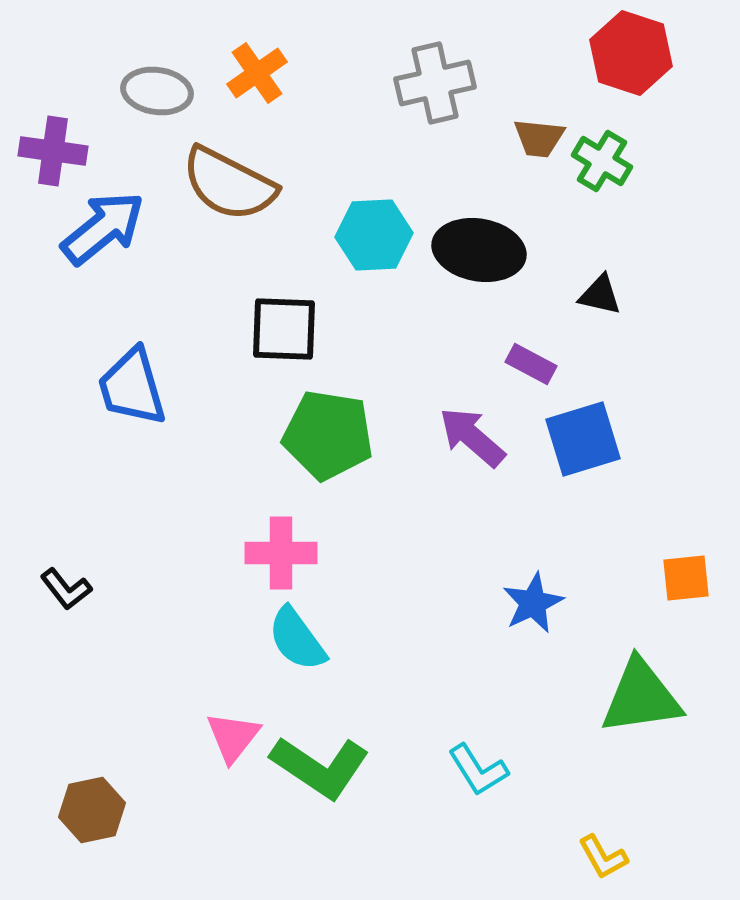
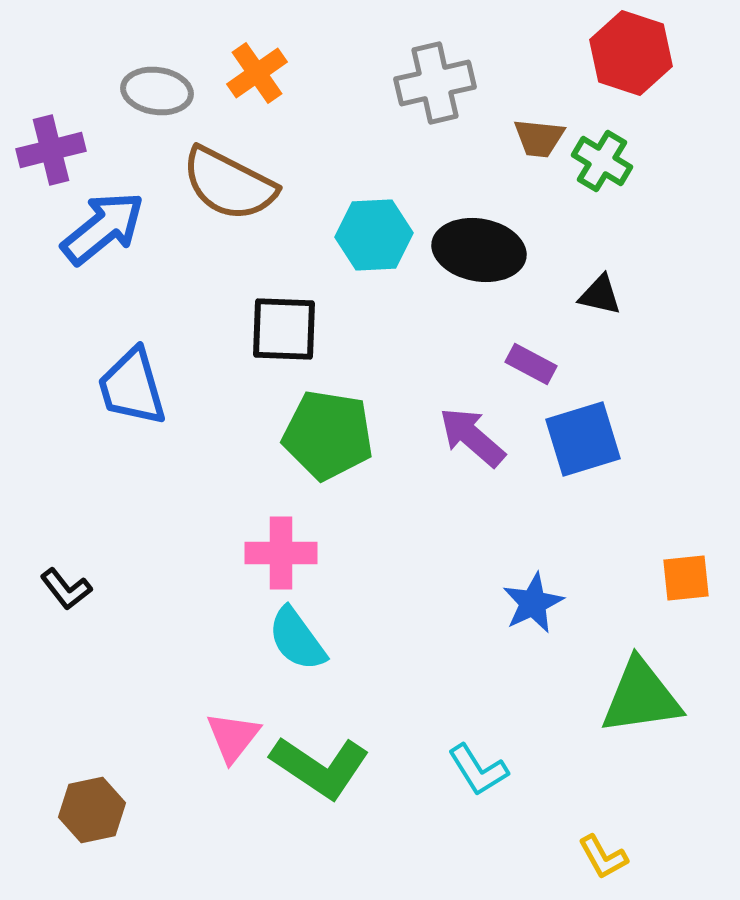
purple cross: moved 2 px left, 1 px up; rotated 22 degrees counterclockwise
